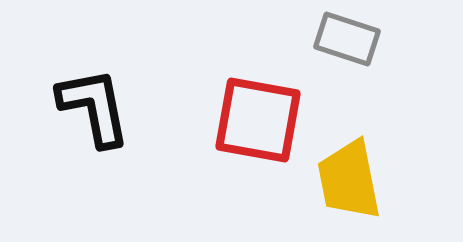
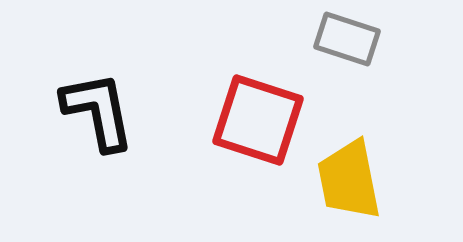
black L-shape: moved 4 px right, 4 px down
red square: rotated 8 degrees clockwise
